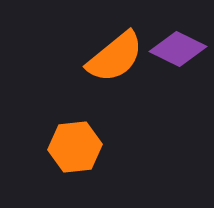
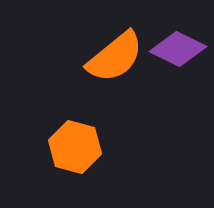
orange hexagon: rotated 21 degrees clockwise
